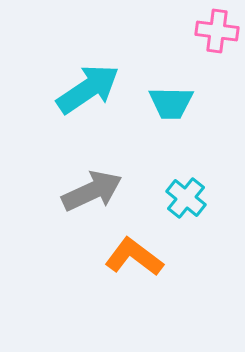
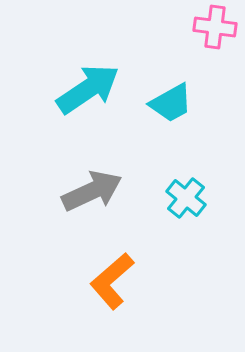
pink cross: moved 2 px left, 4 px up
cyan trapezoid: rotated 30 degrees counterclockwise
orange L-shape: moved 22 px left, 24 px down; rotated 78 degrees counterclockwise
